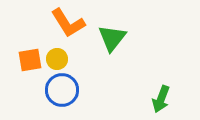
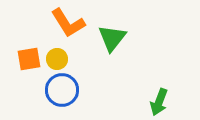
orange square: moved 1 px left, 1 px up
green arrow: moved 2 px left, 3 px down
